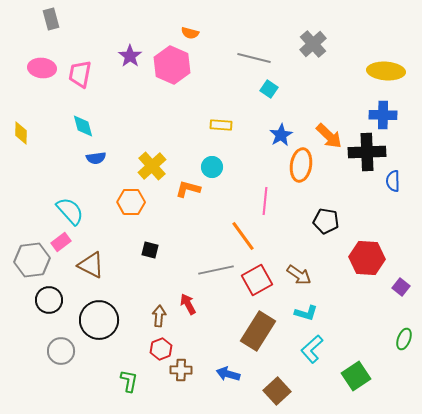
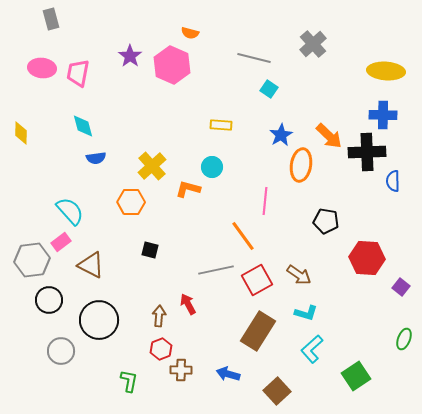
pink trapezoid at (80, 74): moved 2 px left, 1 px up
